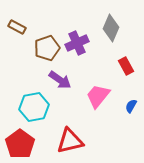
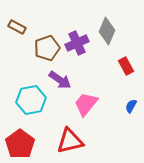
gray diamond: moved 4 px left, 3 px down
pink trapezoid: moved 12 px left, 8 px down
cyan hexagon: moved 3 px left, 7 px up
